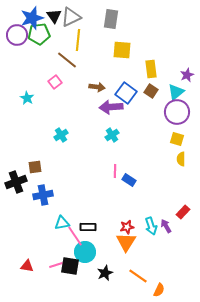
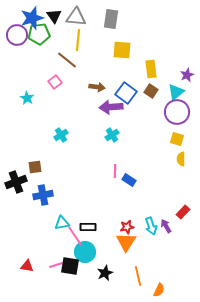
gray triangle at (71, 17): moved 5 px right; rotated 30 degrees clockwise
orange line at (138, 276): rotated 42 degrees clockwise
